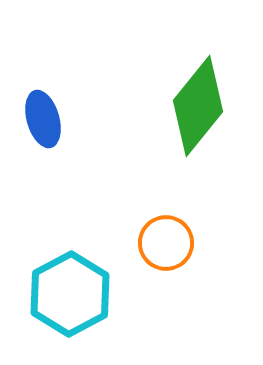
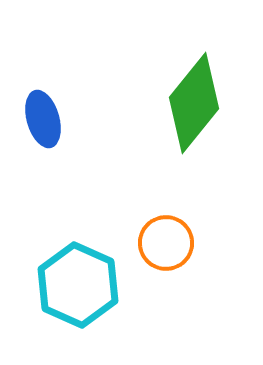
green diamond: moved 4 px left, 3 px up
cyan hexagon: moved 8 px right, 9 px up; rotated 8 degrees counterclockwise
